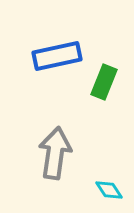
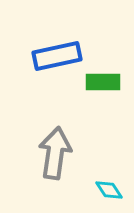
green rectangle: moved 1 px left; rotated 68 degrees clockwise
